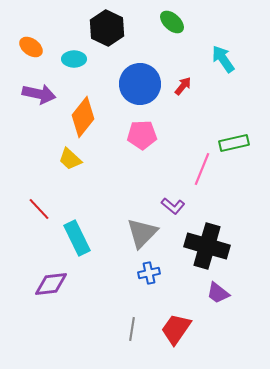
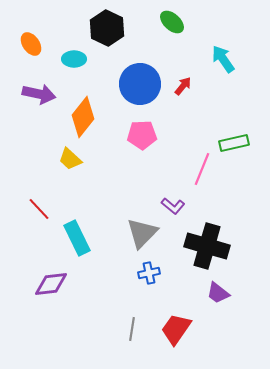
orange ellipse: moved 3 px up; rotated 20 degrees clockwise
